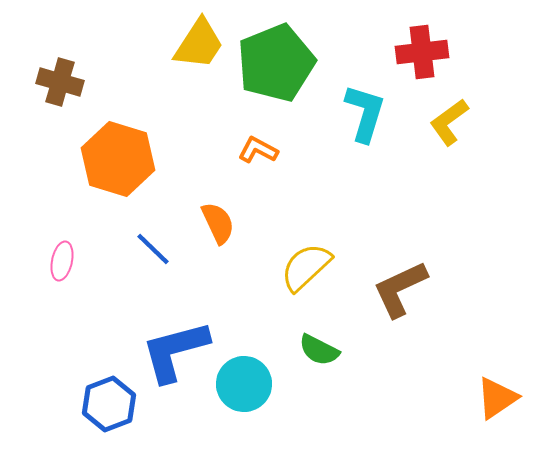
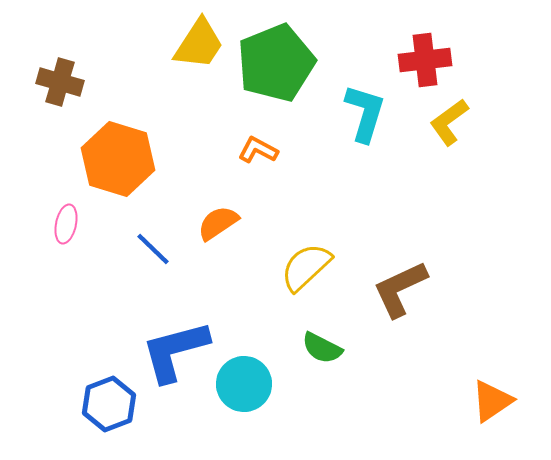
red cross: moved 3 px right, 8 px down
orange semicircle: rotated 99 degrees counterclockwise
pink ellipse: moved 4 px right, 37 px up
green semicircle: moved 3 px right, 2 px up
orange triangle: moved 5 px left, 3 px down
